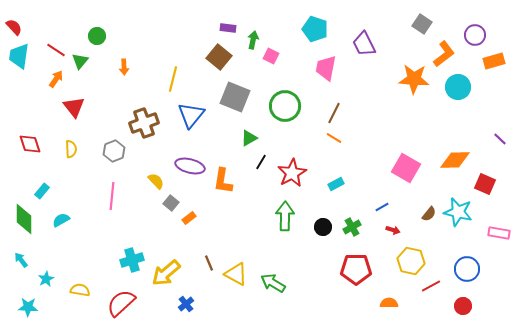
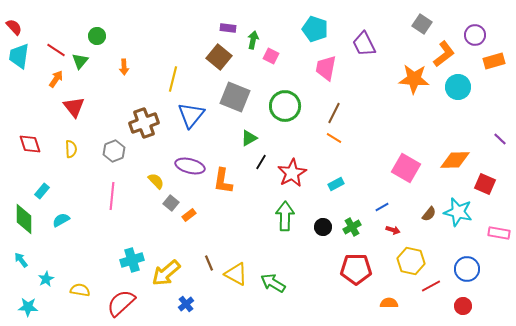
orange rectangle at (189, 218): moved 3 px up
